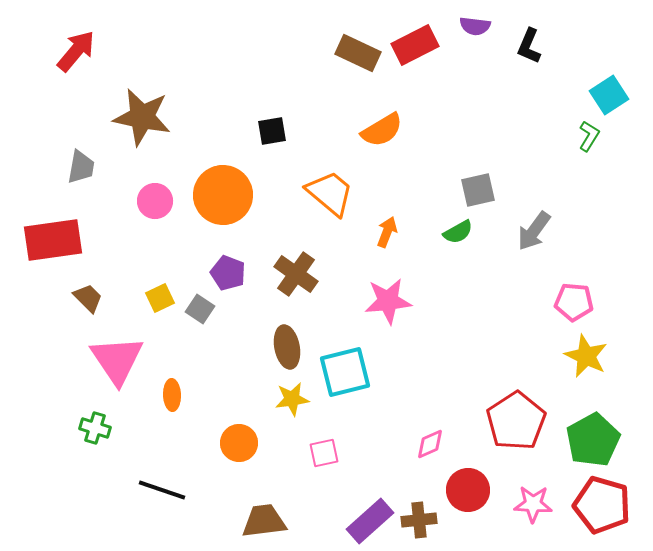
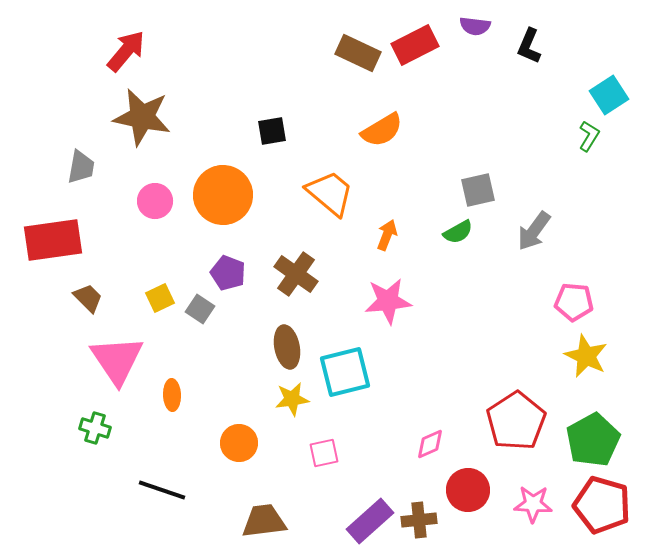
red arrow at (76, 51): moved 50 px right
orange arrow at (387, 232): moved 3 px down
